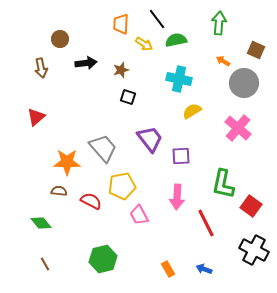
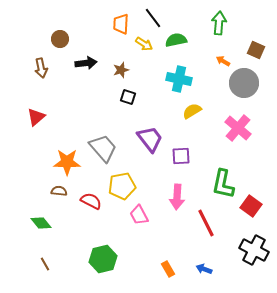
black line: moved 4 px left, 1 px up
